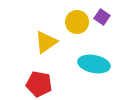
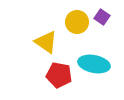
yellow triangle: rotated 50 degrees counterclockwise
red pentagon: moved 20 px right, 9 px up
